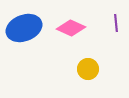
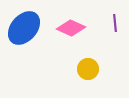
purple line: moved 1 px left
blue ellipse: rotated 28 degrees counterclockwise
